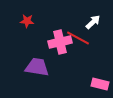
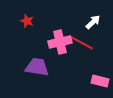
red star: rotated 16 degrees clockwise
red line: moved 4 px right, 5 px down
pink rectangle: moved 3 px up
